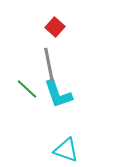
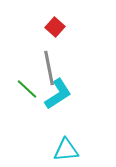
gray line: moved 3 px down
cyan L-shape: rotated 104 degrees counterclockwise
cyan triangle: rotated 24 degrees counterclockwise
